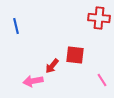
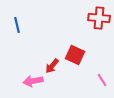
blue line: moved 1 px right, 1 px up
red square: rotated 18 degrees clockwise
